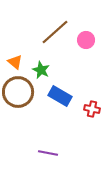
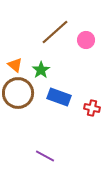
orange triangle: moved 3 px down
green star: rotated 12 degrees clockwise
brown circle: moved 1 px down
blue rectangle: moved 1 px left, 1 px down; rotated 10 degrees counterclockwise
red cross: moved 1 px up
purple line: moved 3 px left, 3 px down; rotated 18 degrees clockwise
